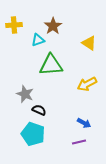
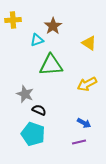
yellow cross: moved 1 px left, 5 px up
cyan triangle: moved 1 px left
